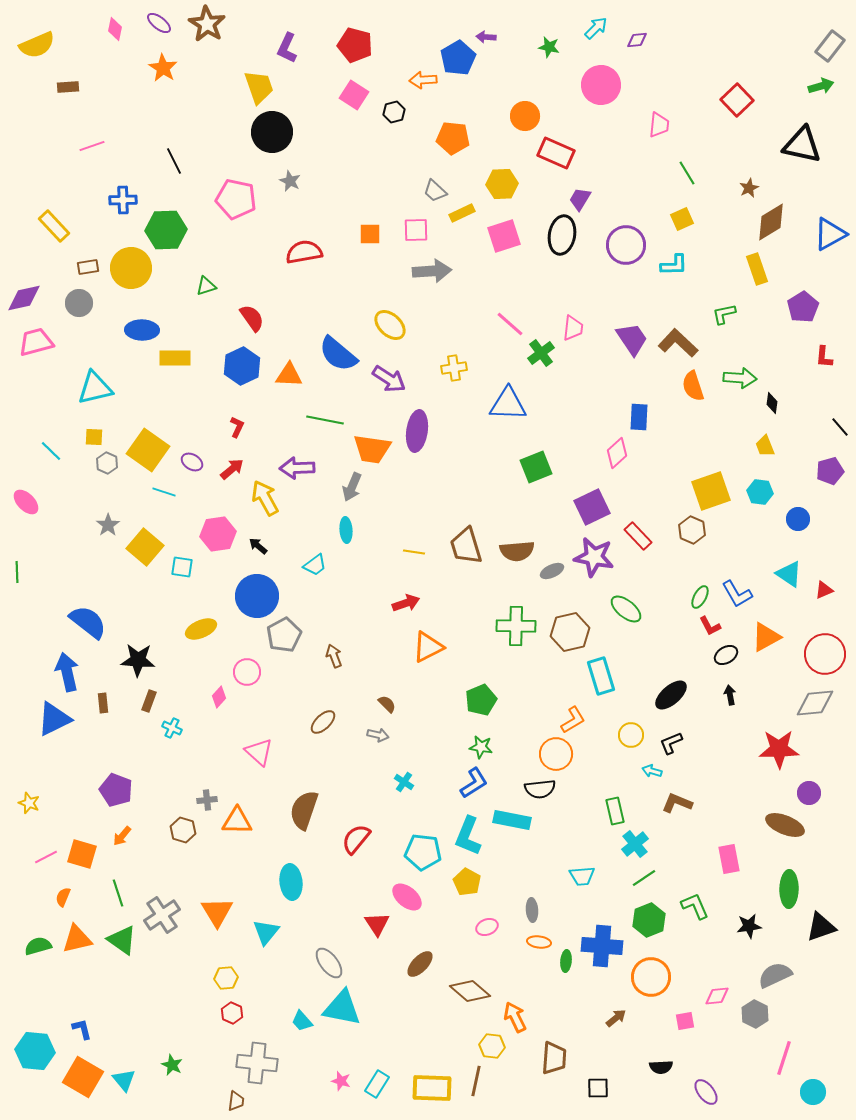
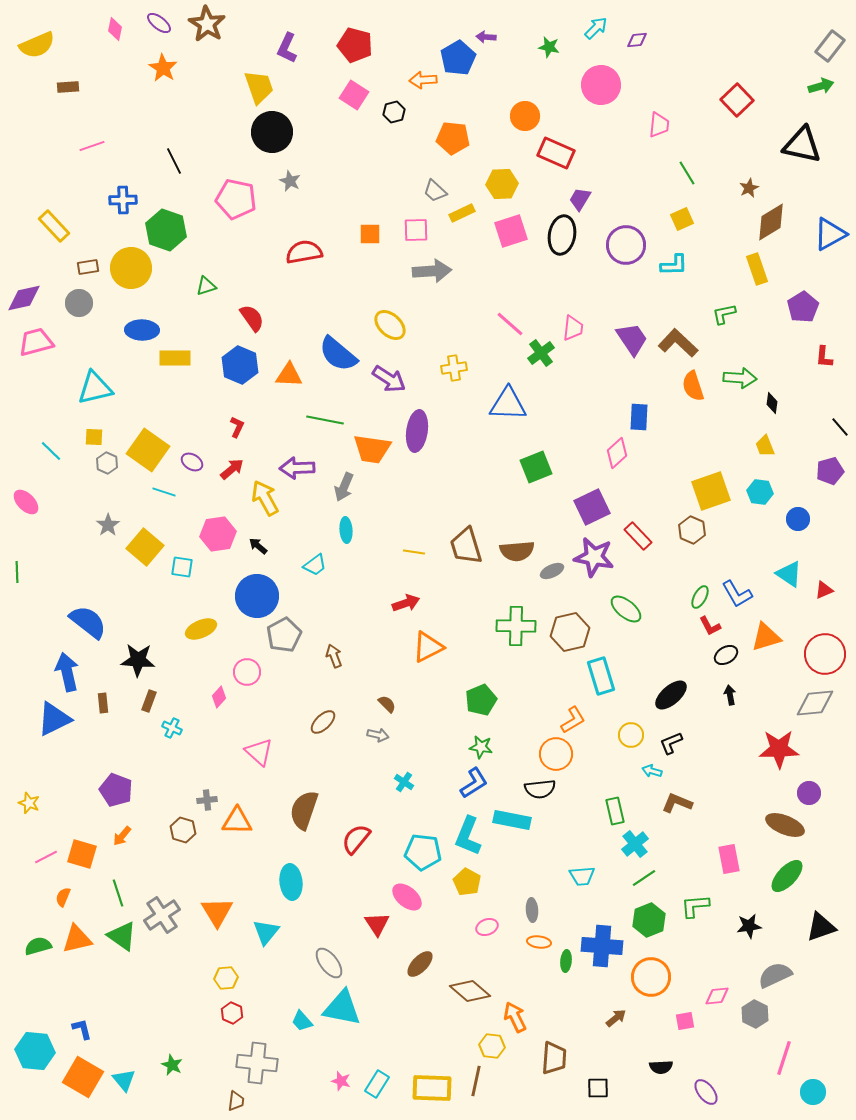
green hexagon at (166, 230): rotated 21 degrees clockwise
pink square at (504, 236): moved 7 px right, 5 px up
blue hexagon at (242, 366): moved 2 px left, 1 px up; rotated 12 degrees counterclockwise
gray arrow at (352, 487): moved 8 px left
orange triangle at (766, 637): rotated 12 degrees clockwise
green ellipse at (789, 889): moved 2 px left, 13 px up; rotated 42 degrees clockwise
green L-shape at (695, 906): rotated 72 degrees counterclockwise
green triangle at (122, 940): moved 4 px up
